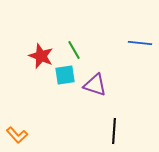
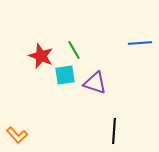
blue line: rotated 10 degrees counterclockwise
purple triangle: moved 2 px up
